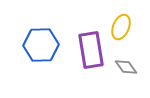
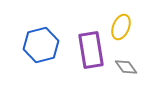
blue hexagon: rotated 12 degrees counterclockwise
